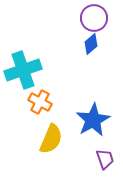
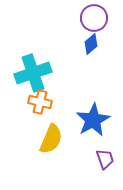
cyan cross: moved 10 px right, 3 px down
orange cross: rotated 15 degrees counterclockwise
